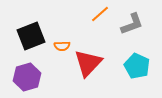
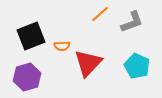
gray L-shape: moved 2 px up
